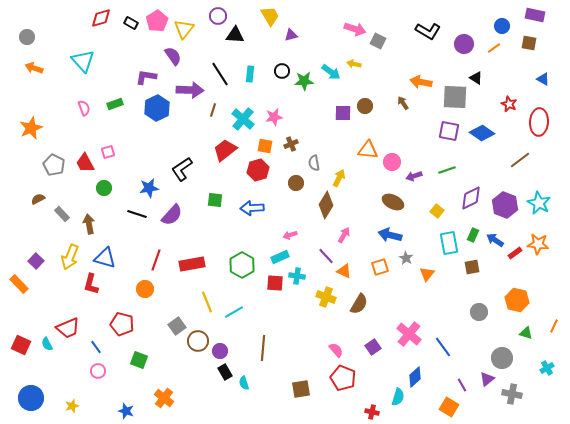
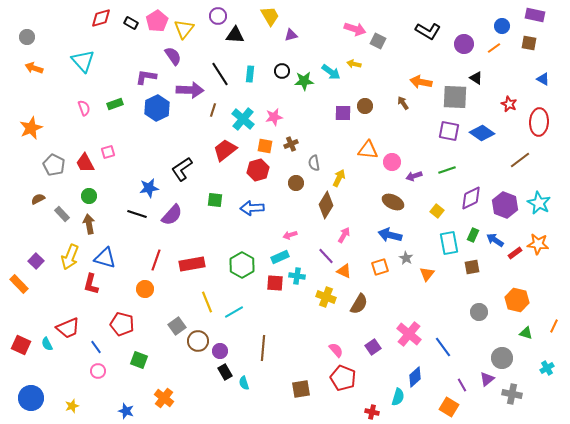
green circle at (104, 188): moved 15 px left, 8 px down
